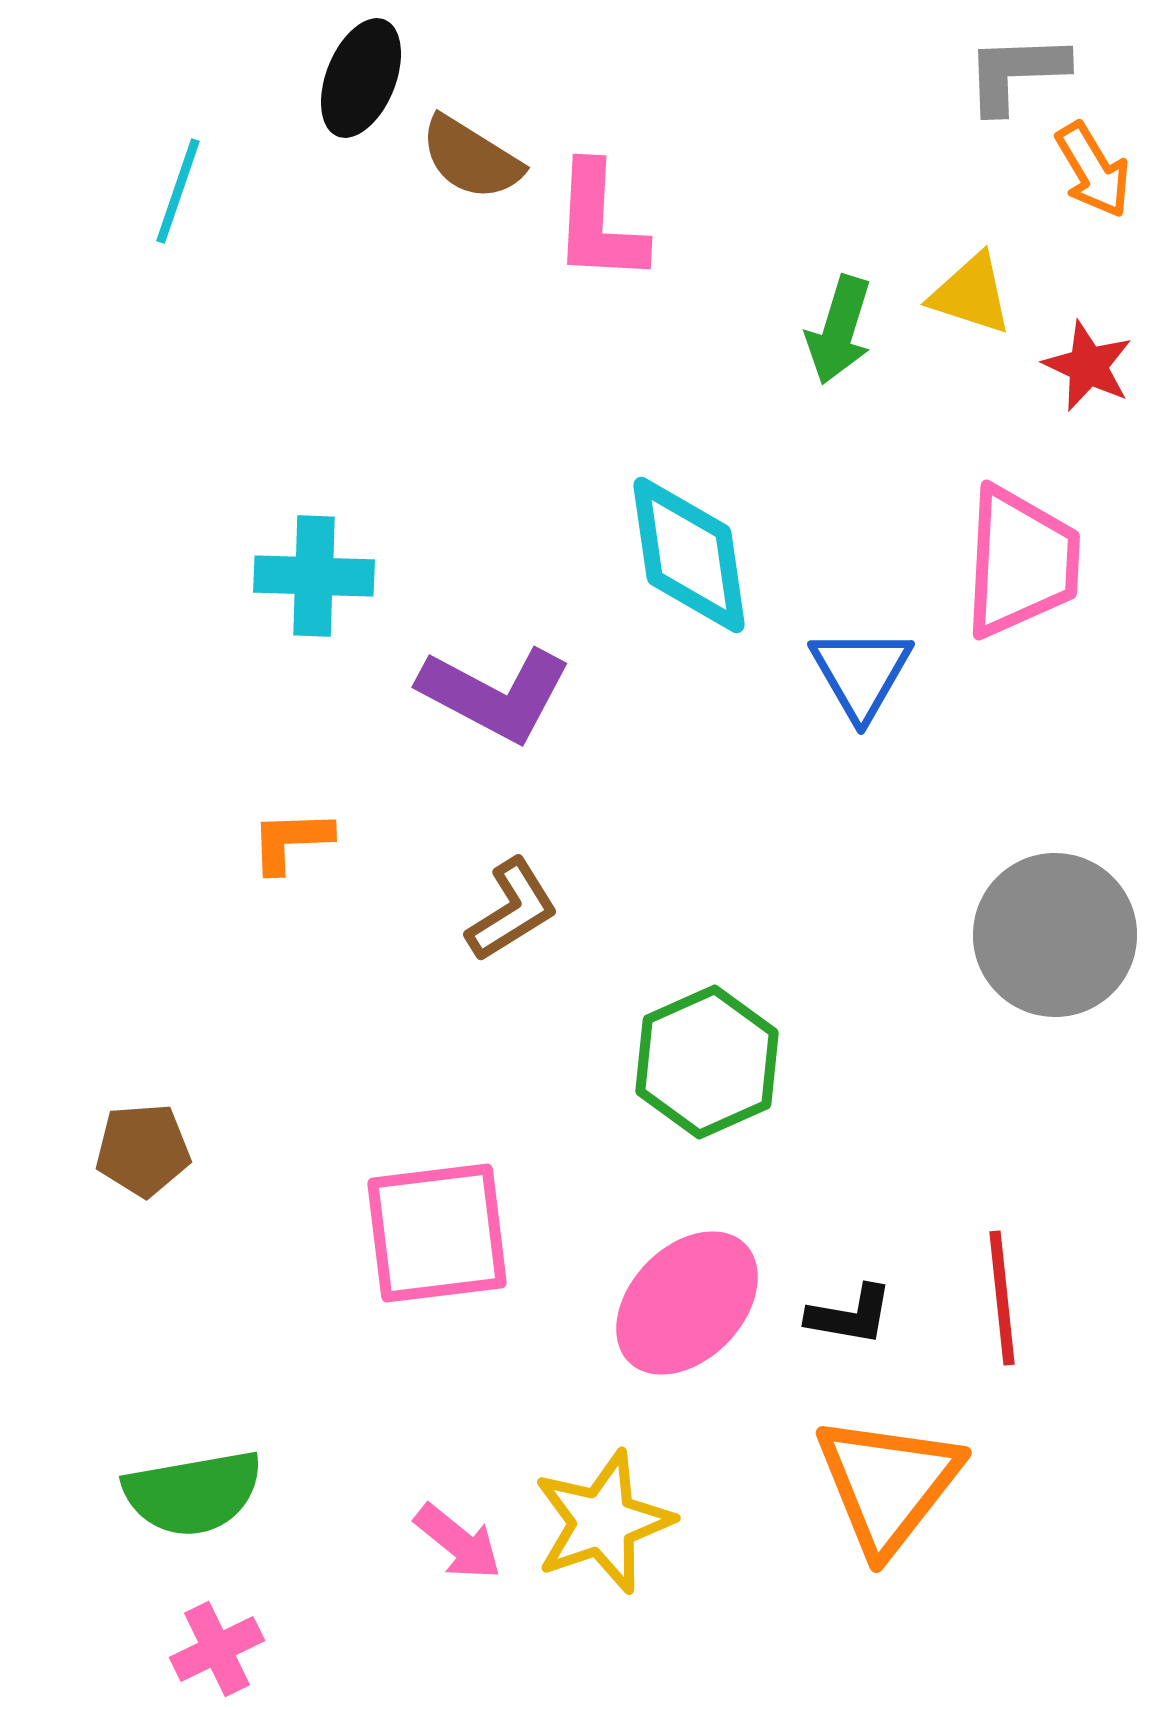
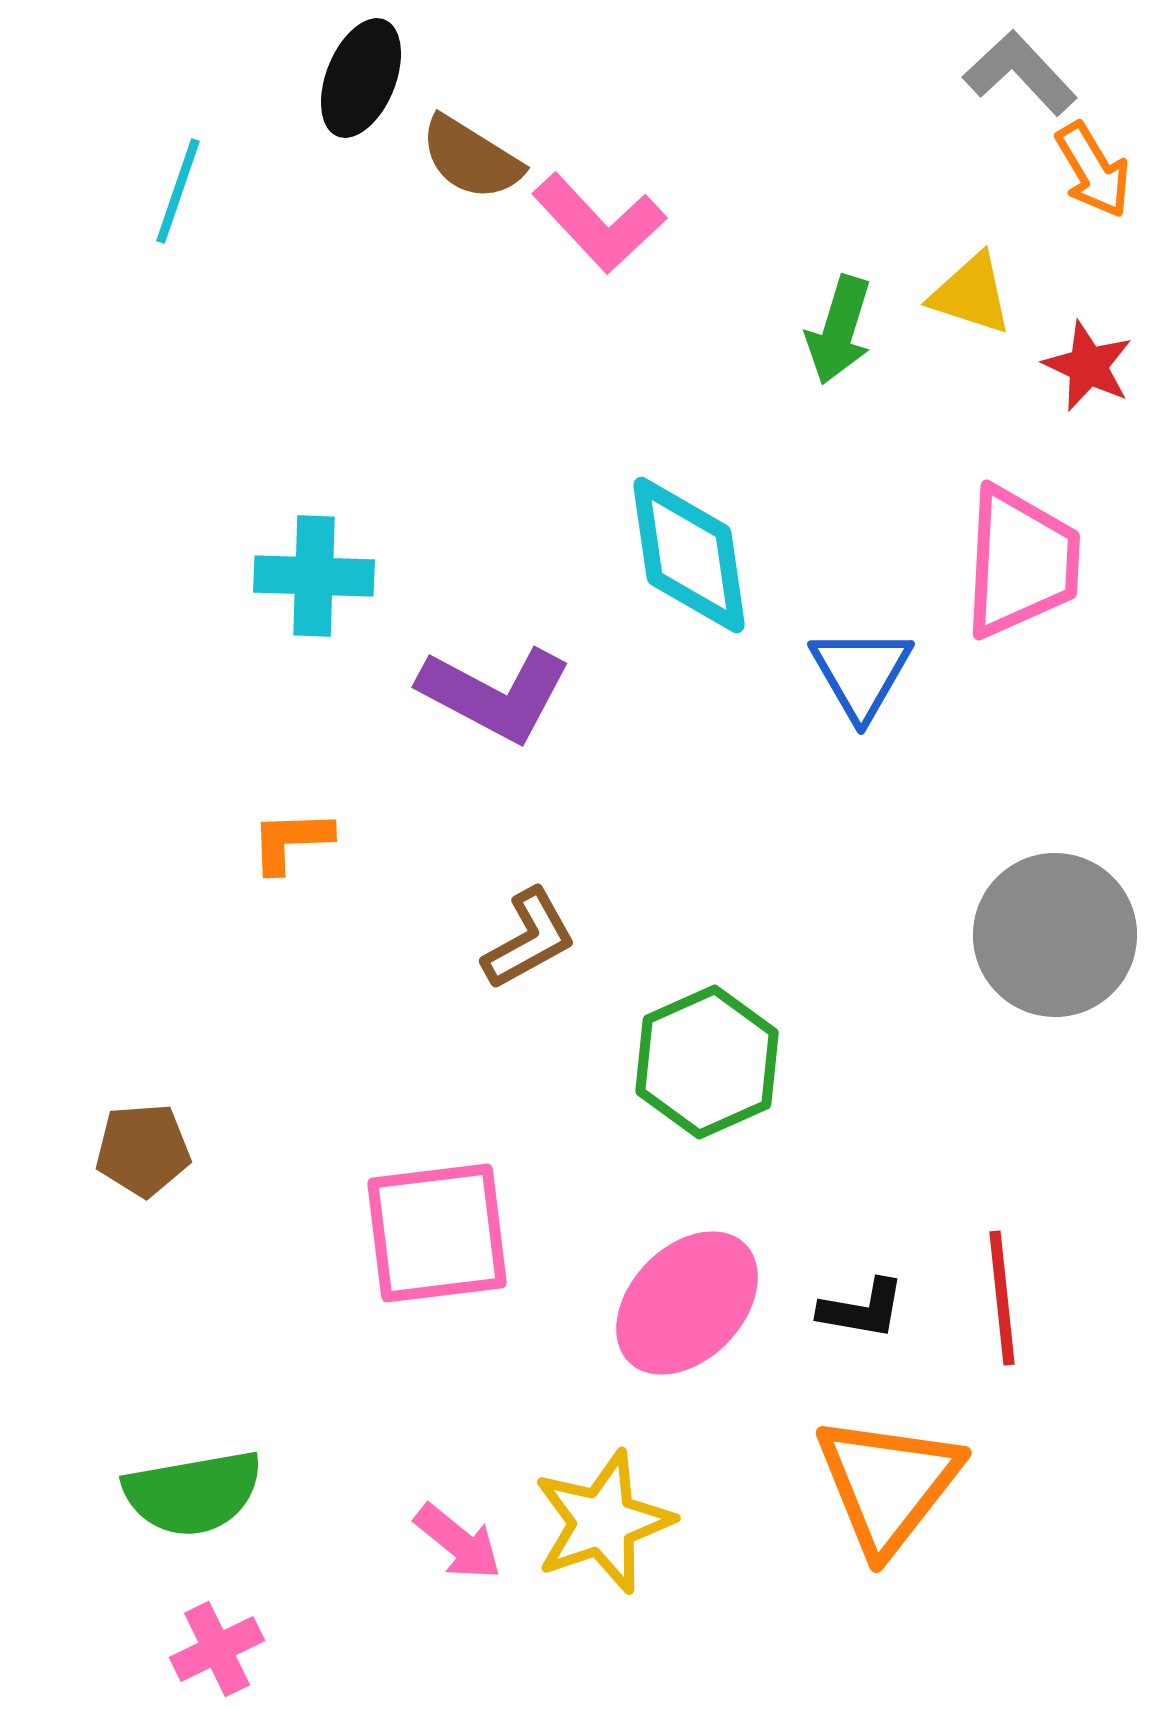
gray L-shape: moved 4 px right; rotated 49 degrees clockwise
pink L-shape: rotated 46 degrees counterclockwise
brown L-shape: moved 17 px right, 29 px down; rotated 3 degrees clockwise
black L-shape: moved 12 px right, 6 px up
